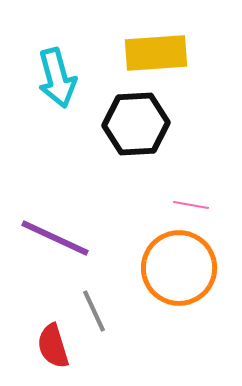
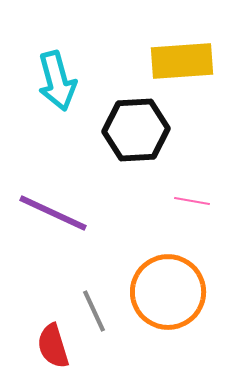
yellow rectangle: moved 26 px right, 8 px down
cyan arrow: moved 3 px down
black hexagon: moved 6 px down
pink line: moved 1 px right, 4 px up
purple line: moved 2 px left, 25 px up
orange circle: moved 11 px left, 24 px down
